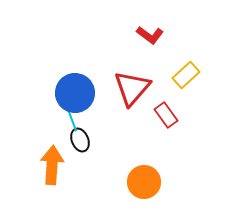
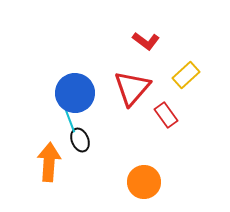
red L-shape: moved 4 px left, 6 px down
cyan line: moved 2 px left, 1 px down
orange arrow: moved 3 px left, 3 px up
